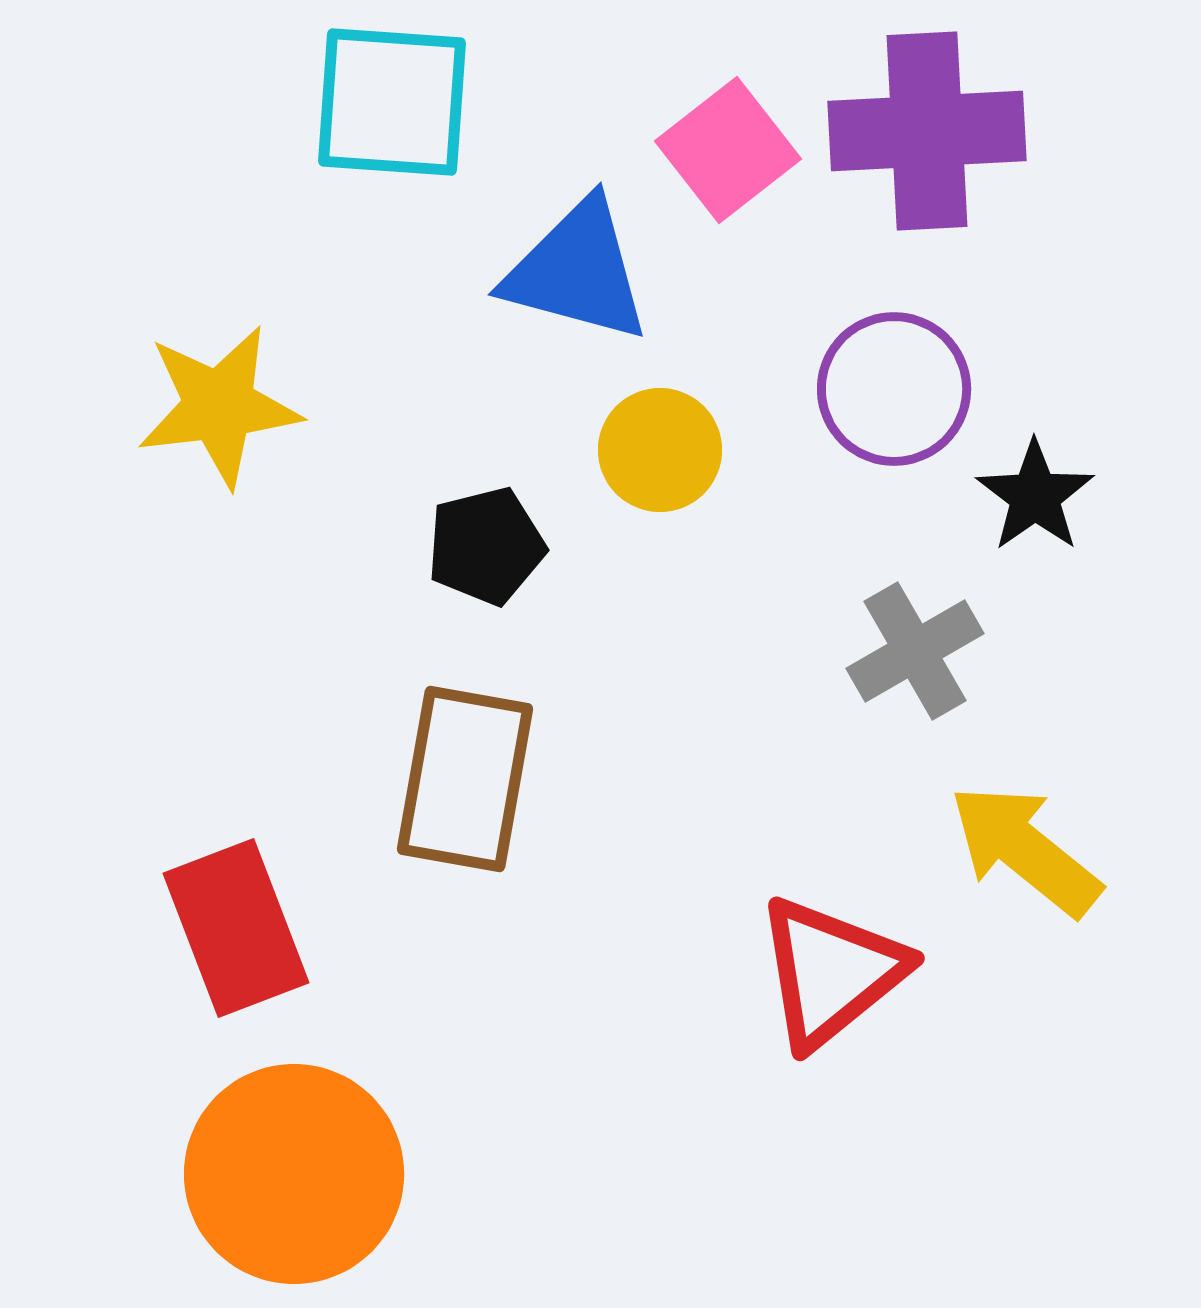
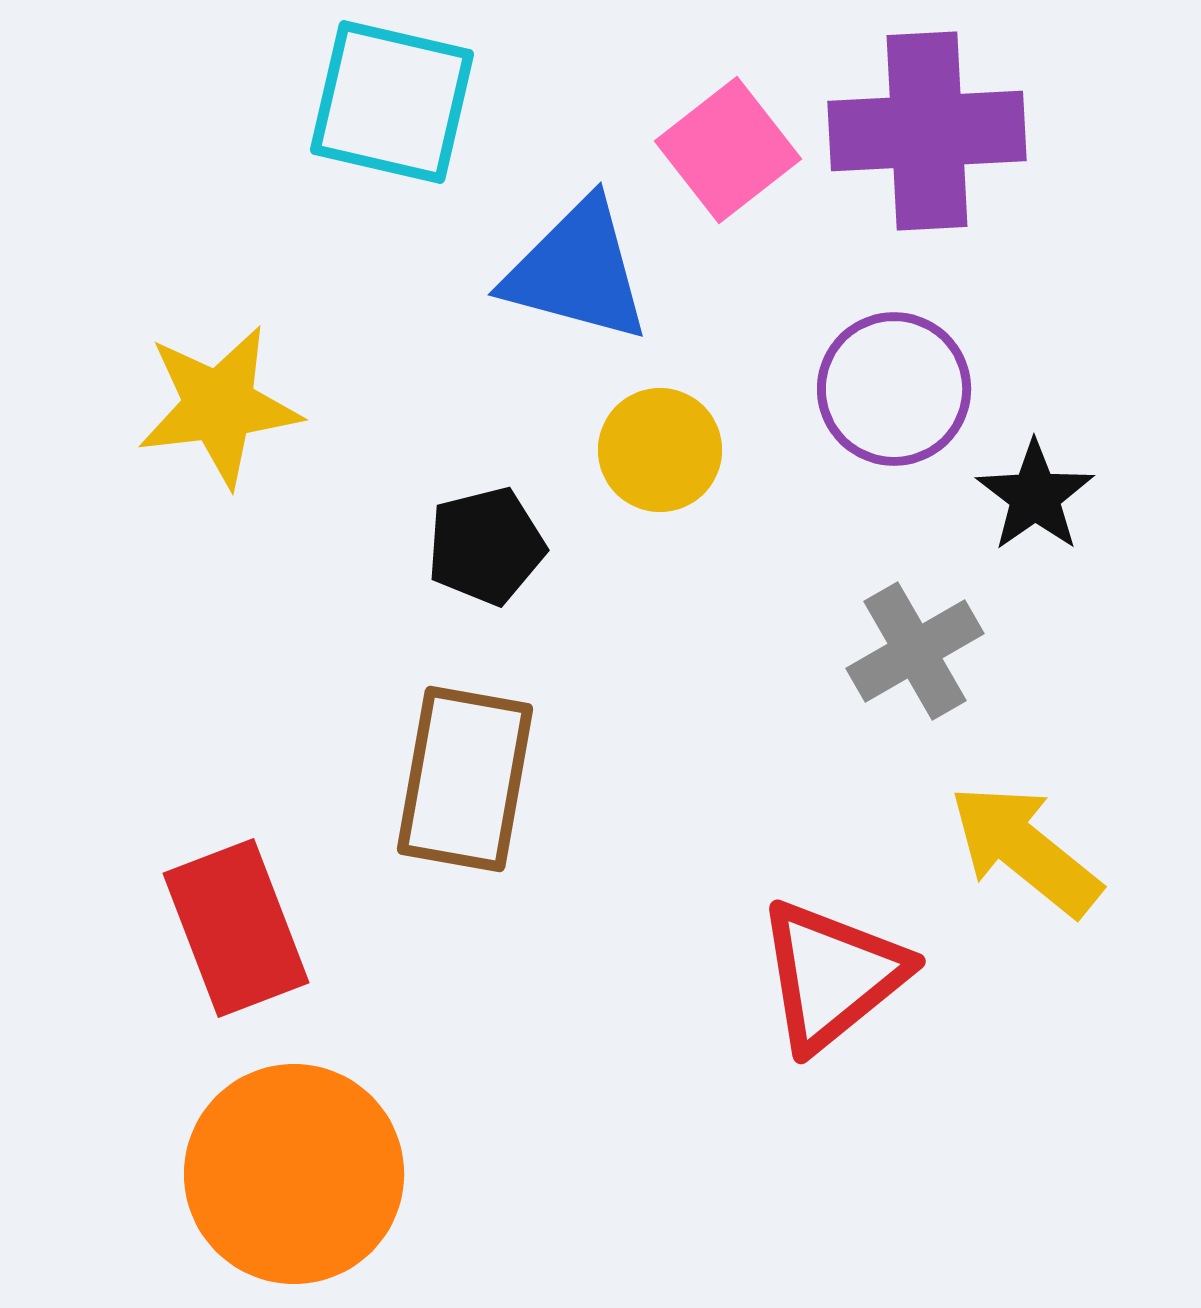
cyan square: rotated 9 degrees clockwise
red triangle: moved 1 px right, 3 px down
